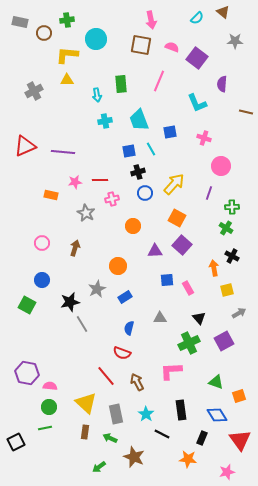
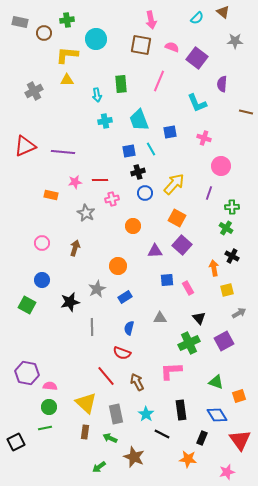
gray line at (82, 324): moved 10 px right, 3 px down; rotated 30 degrees clockwise
